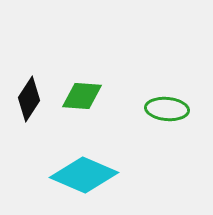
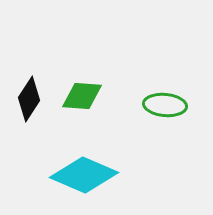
green ellipse: moved 2 px left, 4 px up
